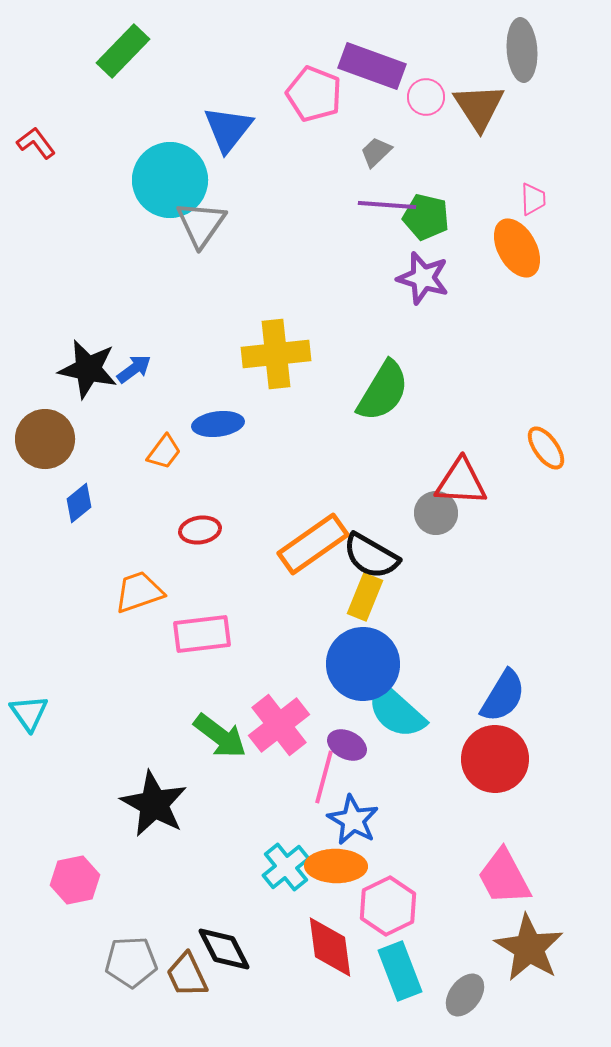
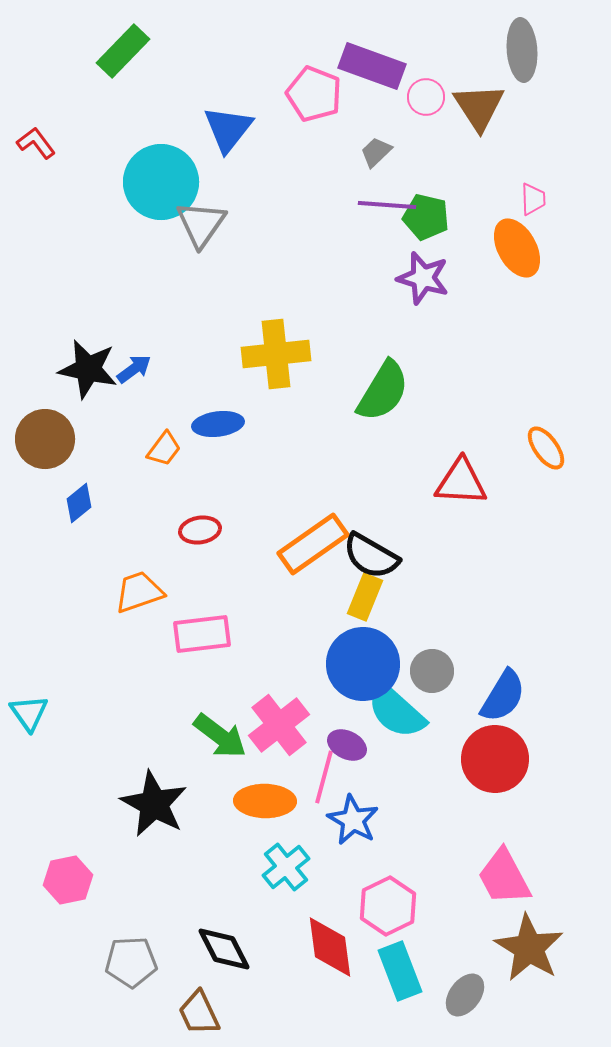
cyan circle at (170, 180): moved 9 px left, 2 px down
orange trapezoid at (164, 452): moved 3 px up
gray circle at (436, 513): moved 4 px left, 158 px down
orange ellipse at (336, 866): moved 71 px left, 65 px up
pink hexagon at (75, 880): moved 7 px left
brown trapezoid at (187, 975): moved 12 px right, 38 px down
